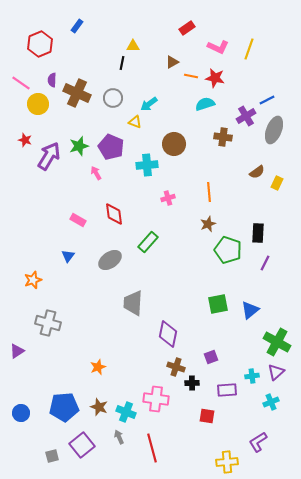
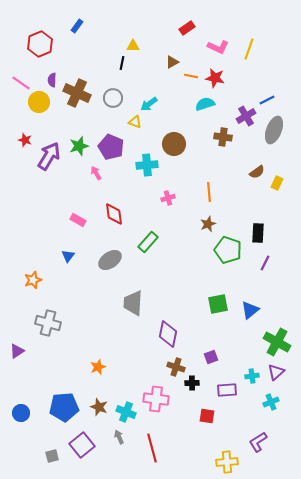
yellow circle at (38, 104): moved 1 px right, 2 px up
